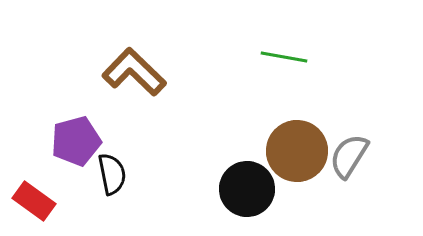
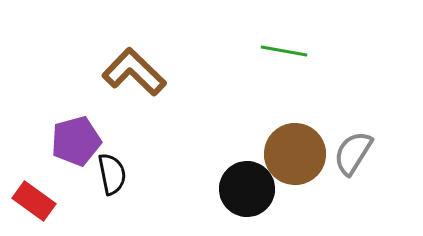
green line: moved 6 px up
brown circle: moved 2 px left, 3 px down
gray semicircle: moved 4 px right, 3 px up
